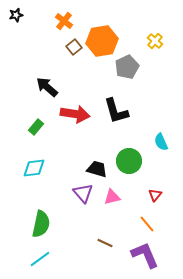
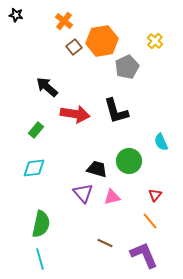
black star: rotated 24 degrees clockwise
green rectangle: moved 3 px down
orange line: moved 3 px right, 3 px up
purple L-shape: moved 1 px left
cyan line: rotated 70 degrees counterclockwise
